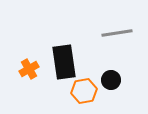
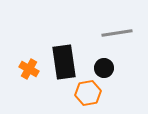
orange cross: rotated 30 degrees counterclockwise
black circle: moved 7 px left, 12 px up
orange hexagon: moved 4 px right, 2 px down
